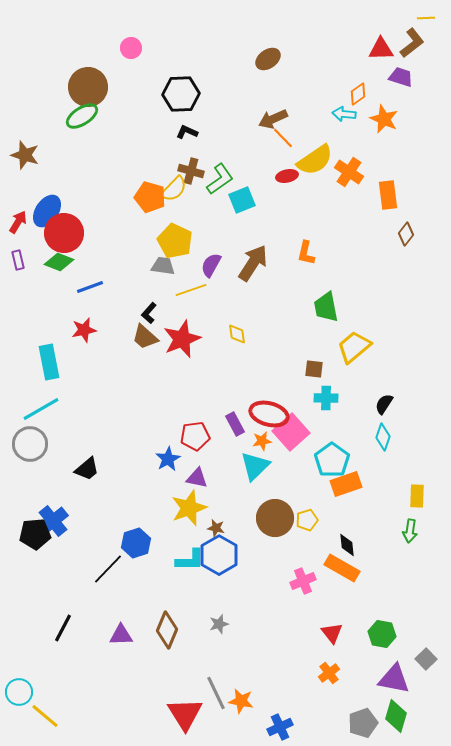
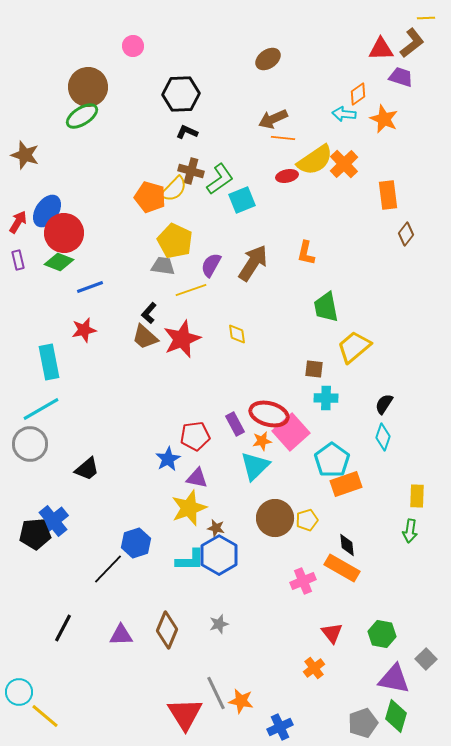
pink circle at (131, 48): moved 2 px right, 2 px up
orange line at (283, 138): rotated 40 degrees counterclockwise
orange cross at (349, 172): moved 5 px left, 8 px up; rotated 12 degrees clockwise
orange cross at (329, 673): moved 15 px left, 5 px up
